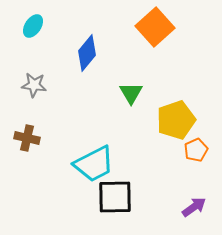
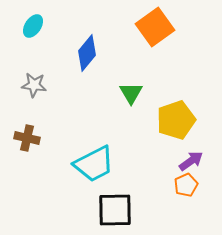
orange square: rotated 6 degrees clockwise
orange pentagon: moved 10 px left, 35 px down
black square: moved 13 px down
purple arrow: moved 3 px left, 46 px up
